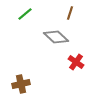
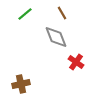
brown line: moved 8 px left; rotated 48 degrees counterclockwise
gray diamond: rotated 25 degrees clockwise
